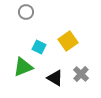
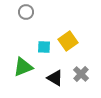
cyan square: moved 5 px right; rotated 24 degrees counterclockwise
